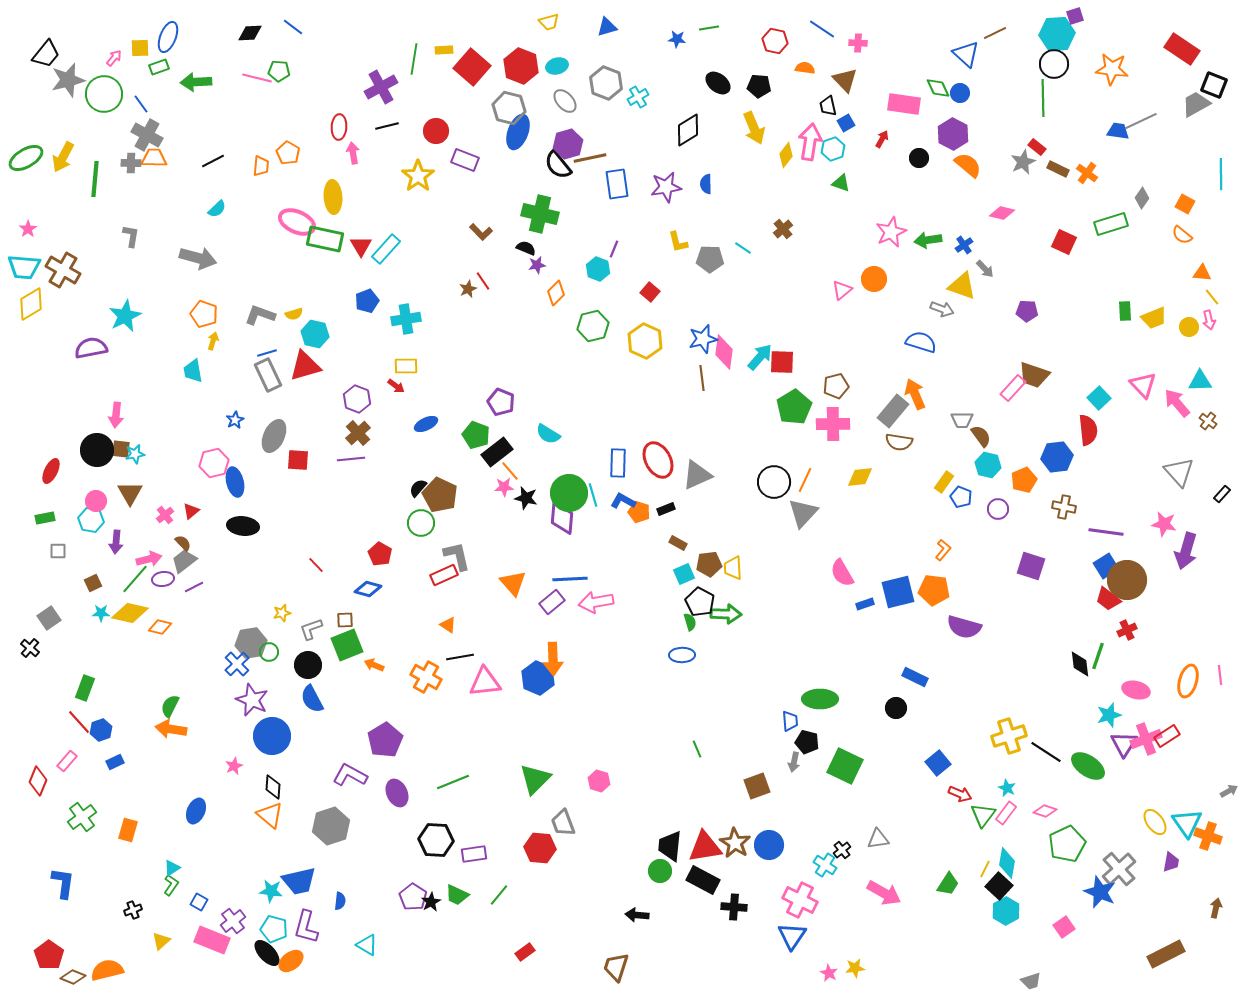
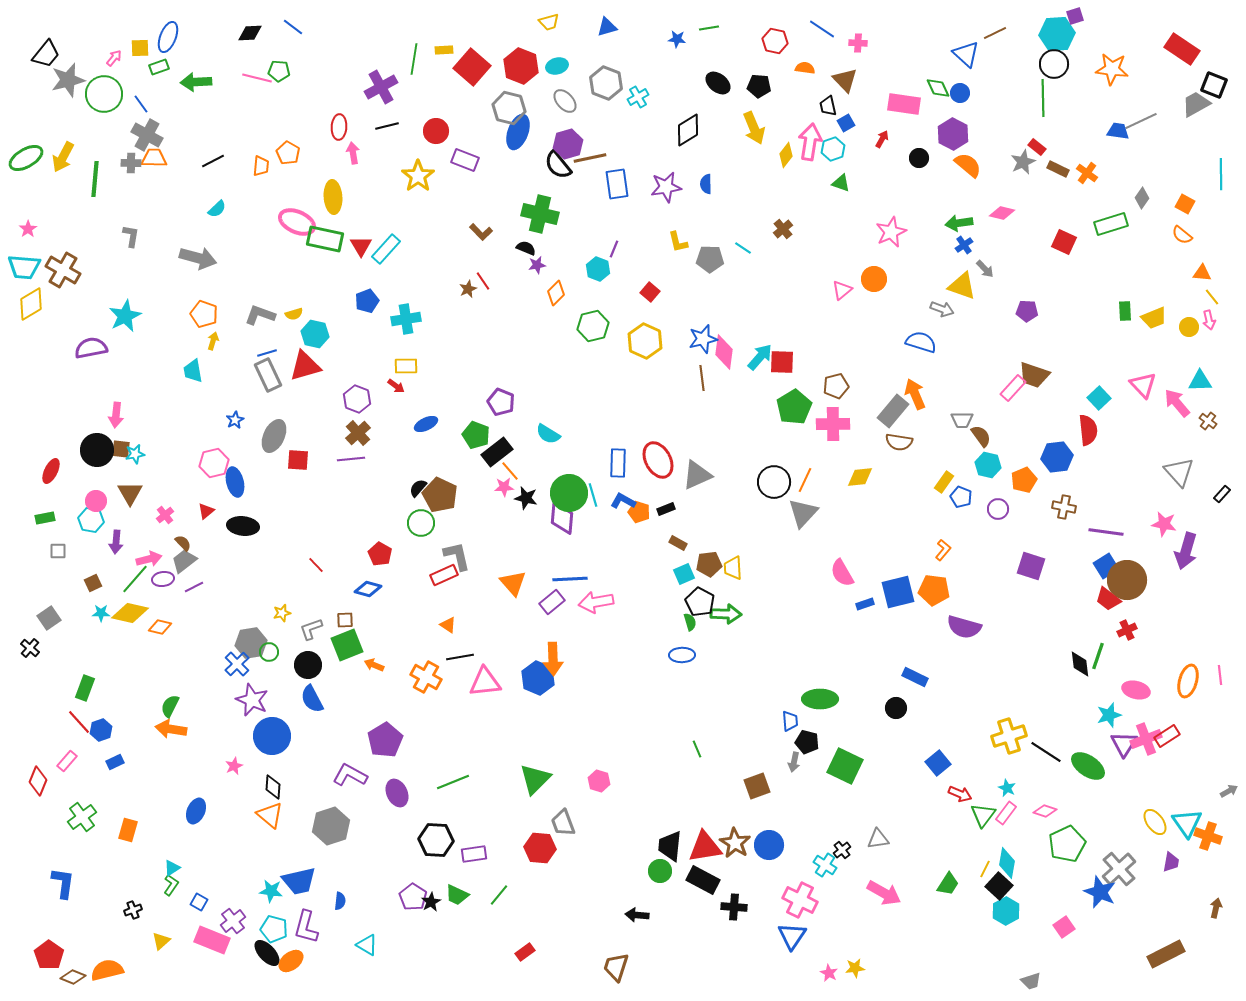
green arrow at (928, 240): moved 31 px right, 17 px up
red triangle at (191, 511): moved 15 px right
